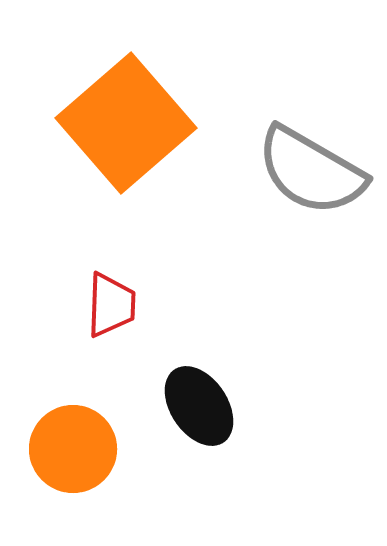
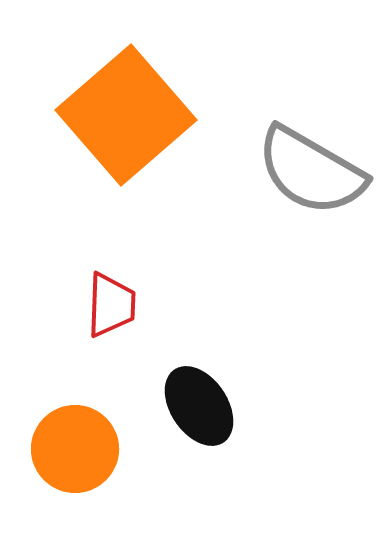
orange square: moved 8 px up
orange circle: moved 2 px right
